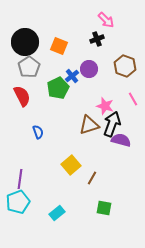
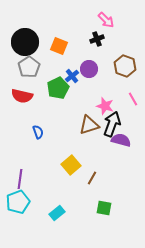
red semicircle: rotated 130 degrees clockwise
